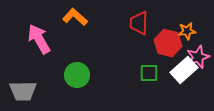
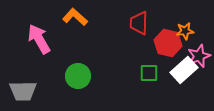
orange star: moved 2 px left
pink star: moved 1 px right, 1 px up
green circle: moved 1 px right, 1 px down
